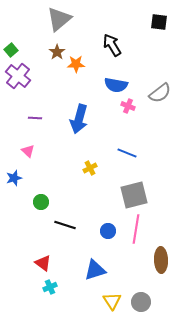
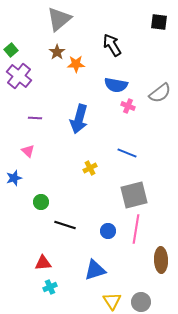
purple cross: moved 1 px right
red triangle: rotated 42 degrees counterclockwise
